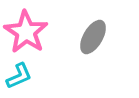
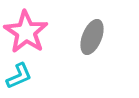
gray ellipse: moved 1 px left; rotated 8 degrees counterclockwise
